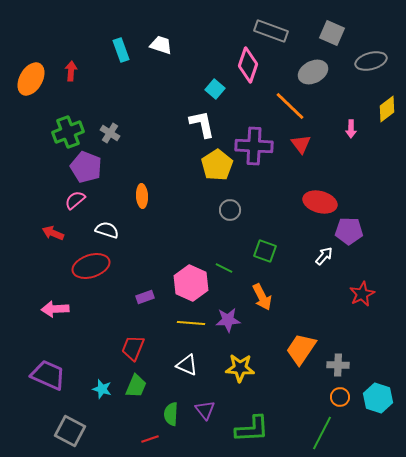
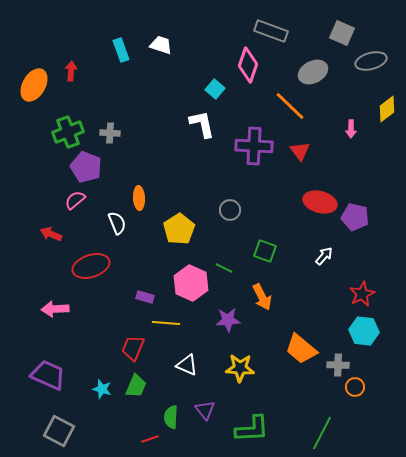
gray square at (332, 33): moved 10 px right
orange ellipse at (31, 79): moved 3 px right, 6 px down
gray cross at (110, 133): rotated 30 degrees counterclockwise
red triangle at (301, 144): moved 1 px left, 7 px down
yellow pentagon at (217, 165): moved 38 px left, 64 px down
orange ellipse at (142, 196): moved 3 px left, 2 px down
white semicircle at (107, 230): moved 10 px right, 7 px up; rotated 50 degrees clockwise
purple pentagon at (349, 231): moved 6 px right, 14 px up; rotated 12 degrees clockwise
red arrow at (53, 233): moved 2 px left, 1 px down
purple rectangle at (145, 297): rotated 36 degrees clockwise
yellow line at (191, 323): moved 25 px left
orange trapezoid at (301, 349): rotated 84 degrees counterclockwise
orange circle at (340, 397): moved 15 px right, 10 px up
cyan hexagon at (378, 398): moved 14 px left, 67 px up; rotated 12 degrees counterclockwise
green semicircle at (171, 414): moved 3 px down
gray square at (70, 431): moved 11 px left
